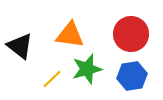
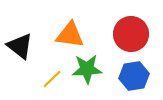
green star: rotated 12 degrees clockwise
blue hexagon: moved 2 px right
